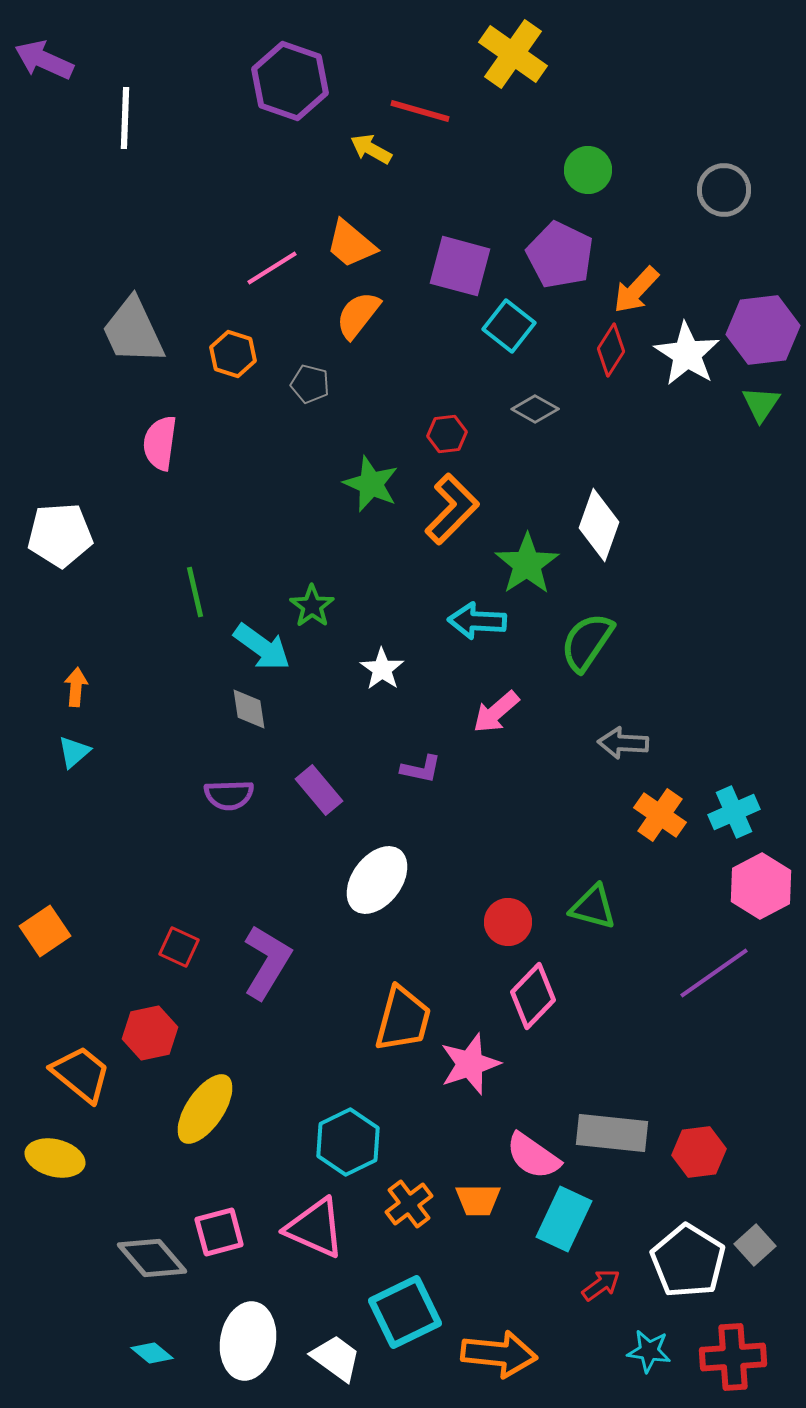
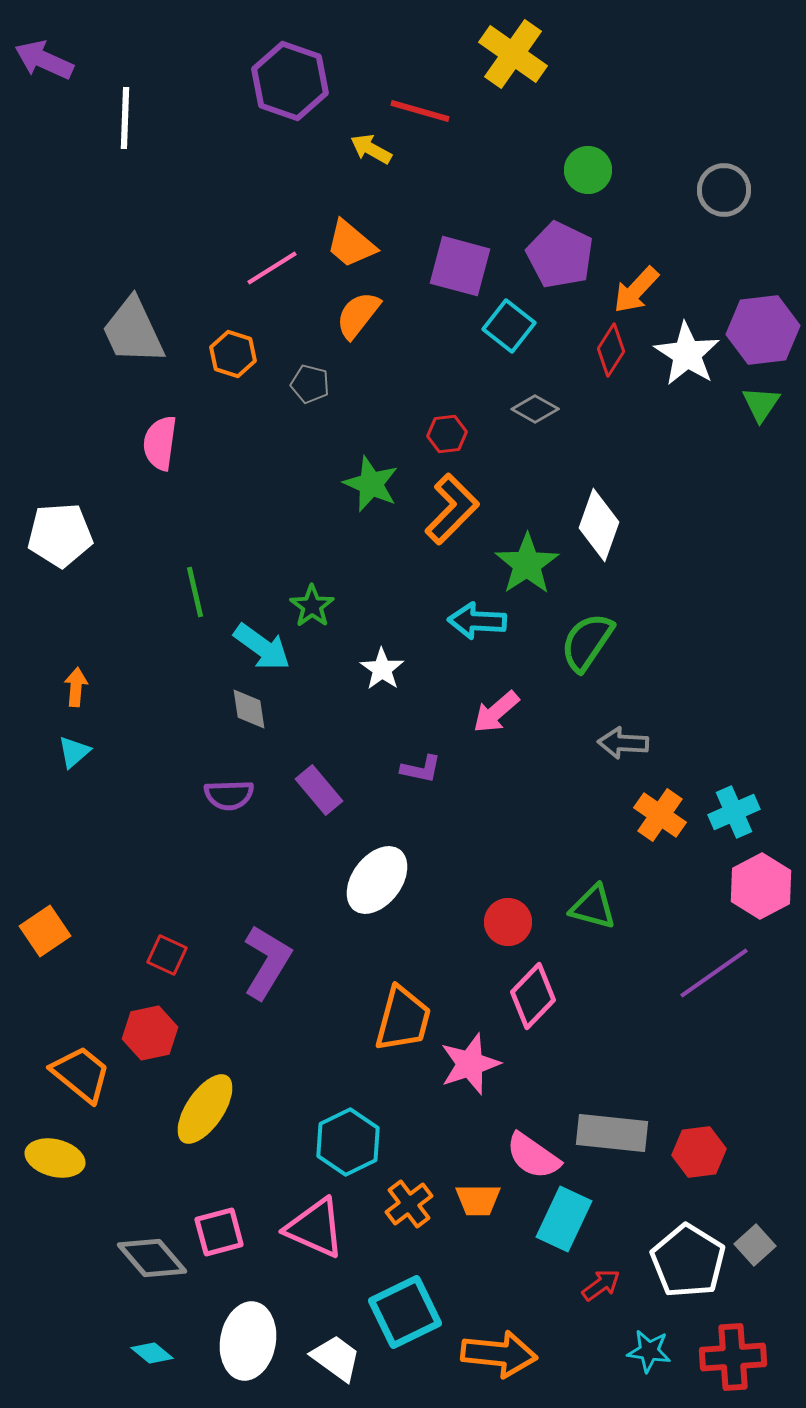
red square at (179, 947): moved 12 px left, 8 px down
